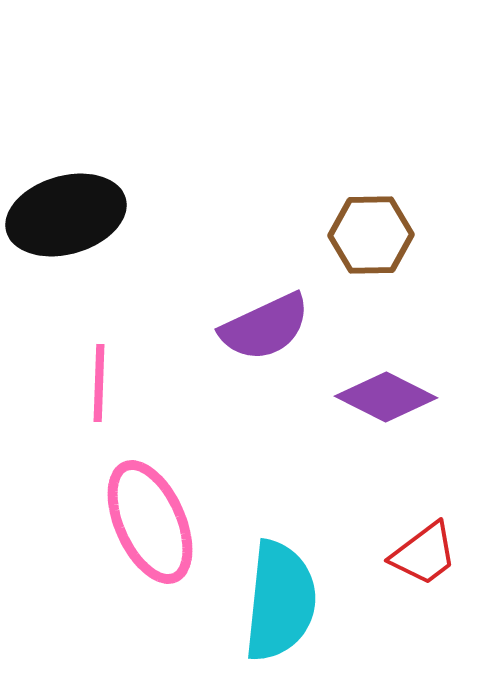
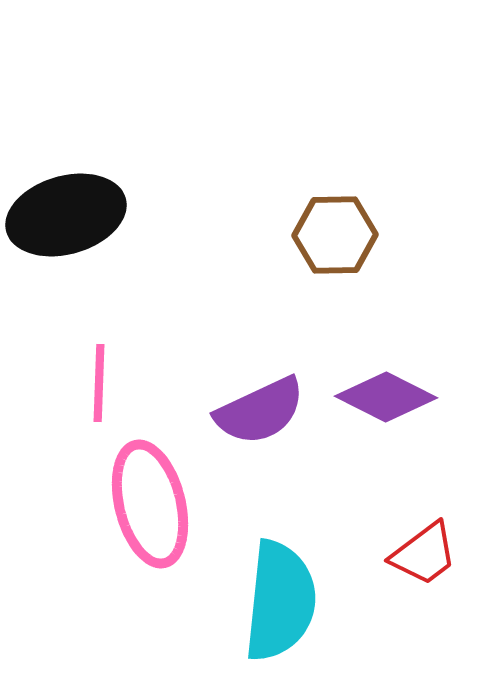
brown hexagon: moved 36 px left
purple semicircle: moved 5 px left, 84 px down
pink ellipse: moved 18 px up; rotated 10 degrees clockwise
